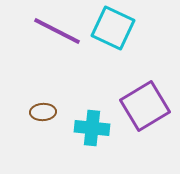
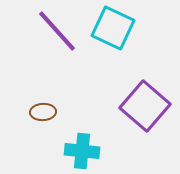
purple line: rotated 21 degrees clockwise
purple square: rotated 18 degrees counterclockwise
cyan cross: moved 10 px left, 23 px down
